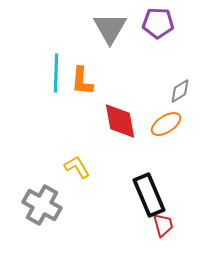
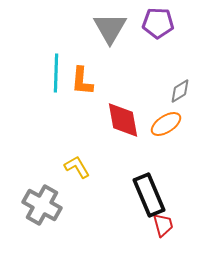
red diamond: moved 3 px right, 1 px up
